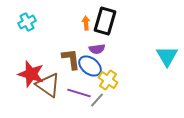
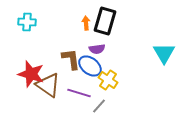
cyan cross: rotated 30 degrees clockwise
cyan triangle: moved 3 px left, 3 px up
gray line: moved 2 px right, 6 px down
